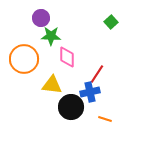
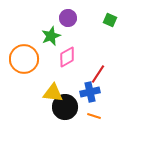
purple circle: moved 27 px right
green square: moved 1 px left, 2 px up; rotated 24 degrees counterclockwise
green star: rotated 24 degrees counterclockwise
pink diamond: rotated 60 degrees clockwise
red line: moved 1 px right
yellow triangle: moved 1 px right, 8 px down
black circle: moved 6 px left
orange line: moved 11 px left, 3 px up
